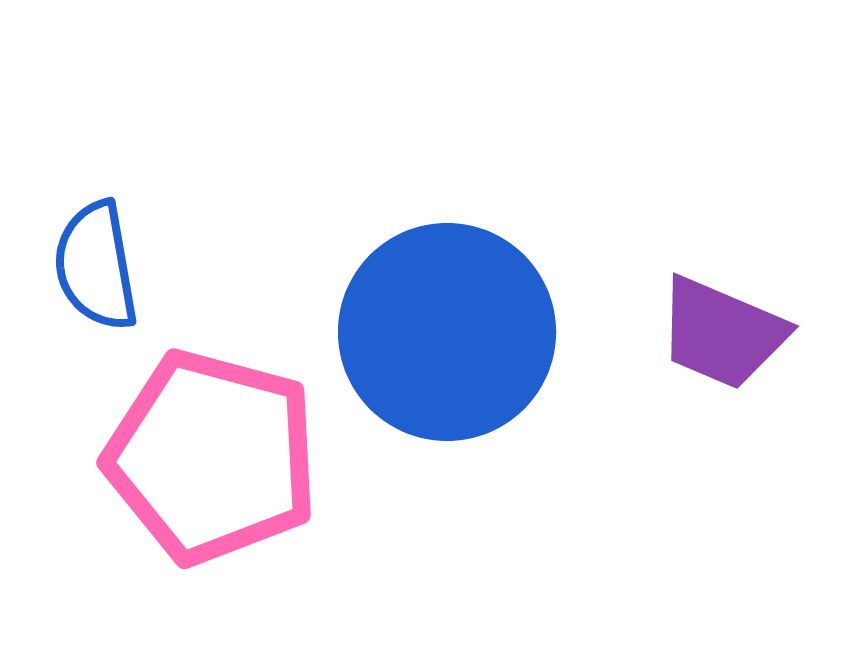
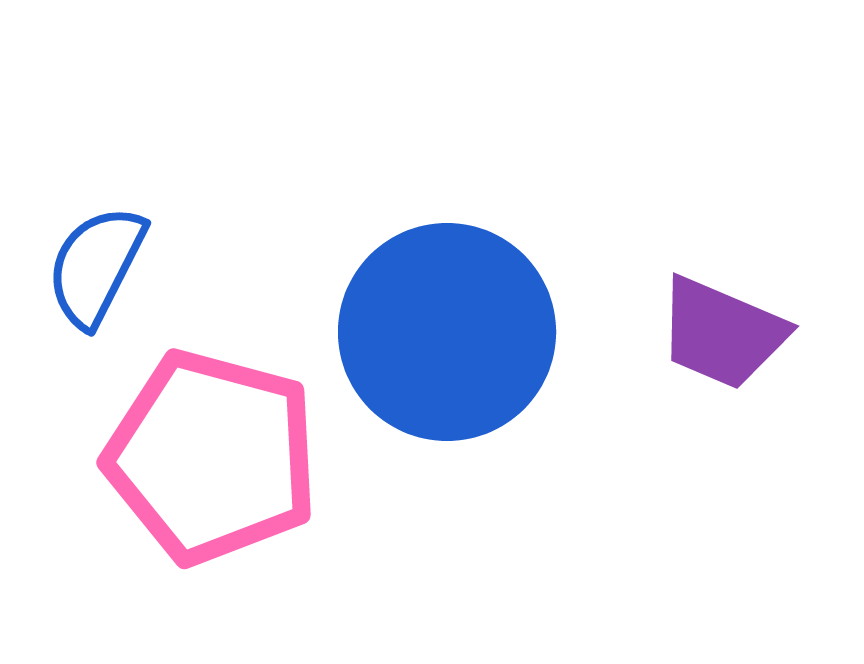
blue semicircle: rotated 37 degrees clockwise
